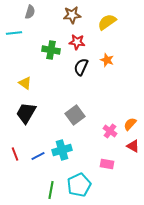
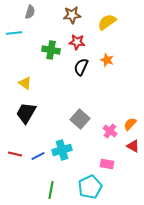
gray square: moved 5 px right, 4 px down; rotated 12 degrees counterclockwise
red line: rotated 56 degrees counterclockwise
cyan pentagon: moved 11 px right, 2 px down
